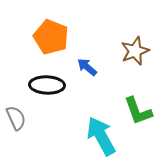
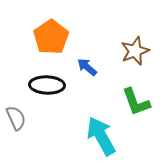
orange pentagon: rotated 16 degrees clockwise
green L-shape: moved 2 px left, 9 px up
